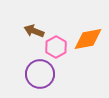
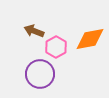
orange diamond: moved 2 px right
